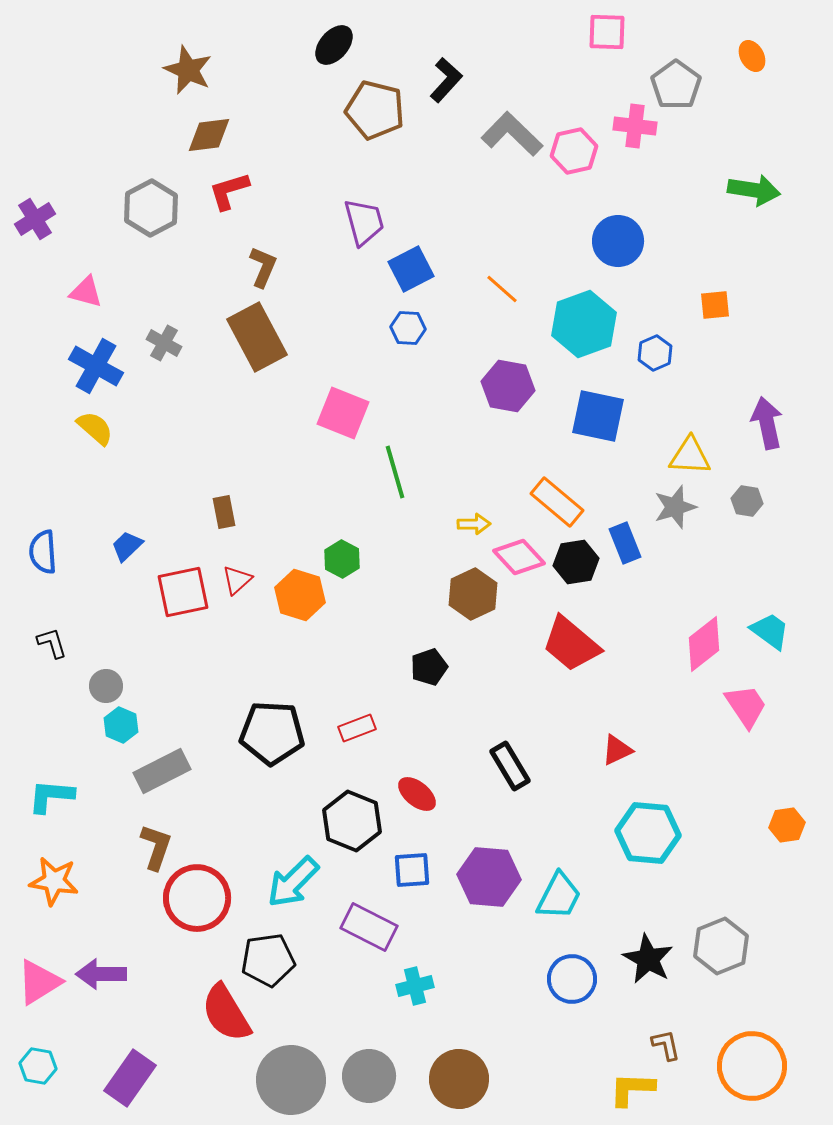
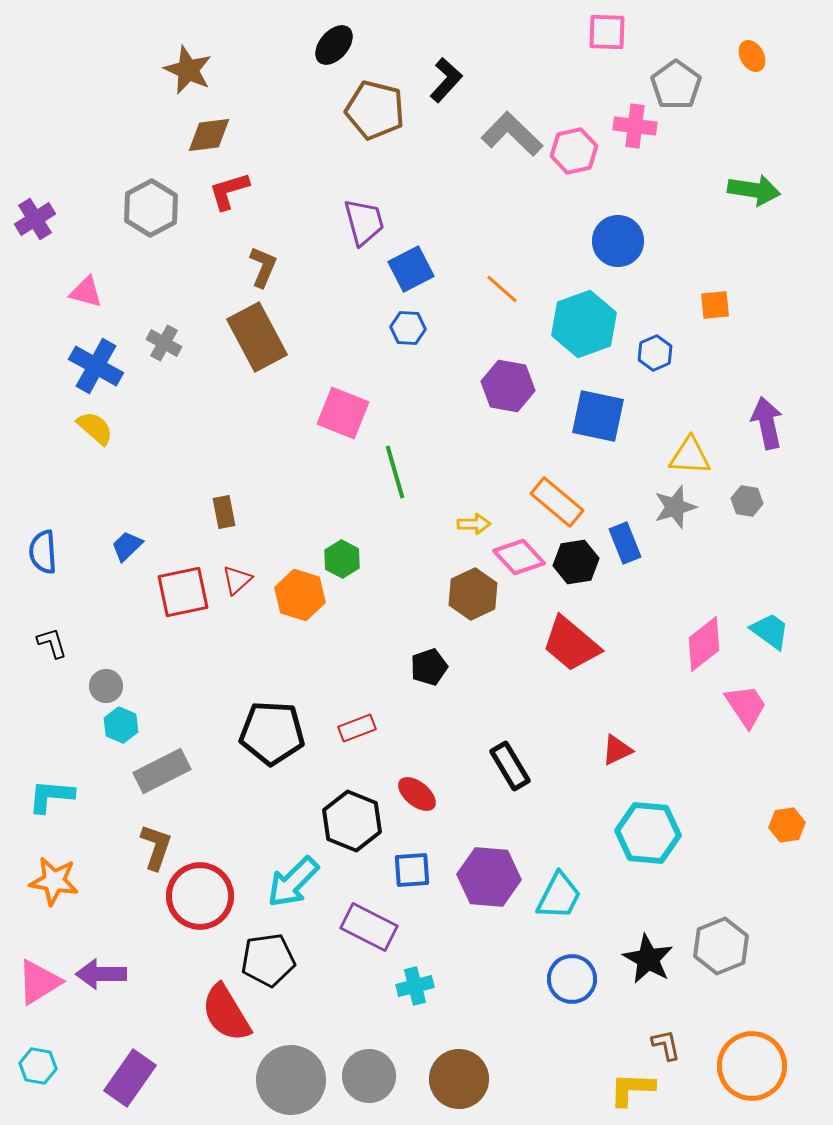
red circle at (197, 898): moved 3 px right, 2 px up
